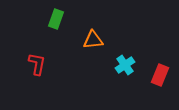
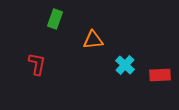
green rectangle: moved 1 px left
cyan cross: rotated 12 degrees counterclockwise
red rectangle: rotated 65 degrees clockwise
